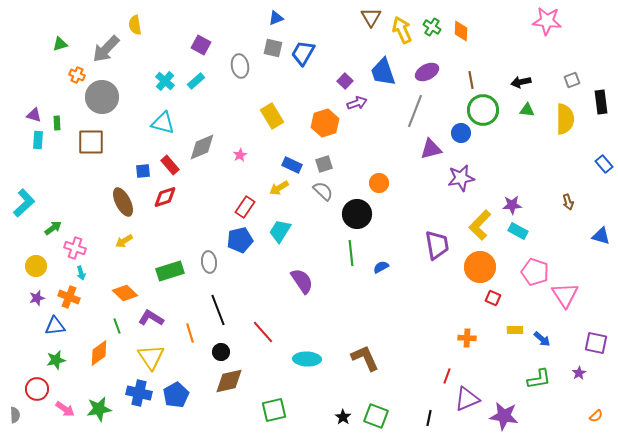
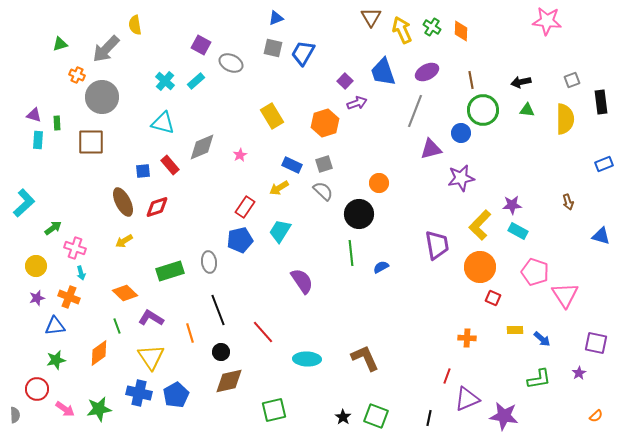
gray ellipse at (240, 66): moved 9 px left, 3 px up; rotated 55 degrees counterclockwise
blue rectangle at (604, 164): rotated 72 degrees counterclockwise
red diamond at (165, 197): moved 8 px left, 10 px down
black circle at (357, 214): moved 2 px right
